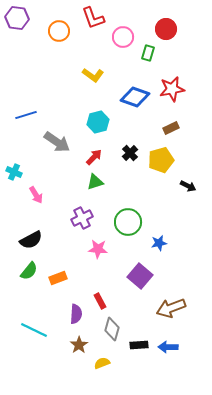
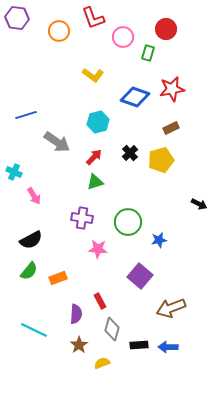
black arrow: moved 11 px right, 18 px down
pink arrow: moved 2 px left, 1 px down
purple cross: rotated 35 degrees clockwise
blue star: moved 3 px up
